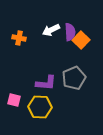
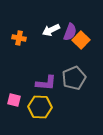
purple semicircle: rotated 24 degrees clockwise
